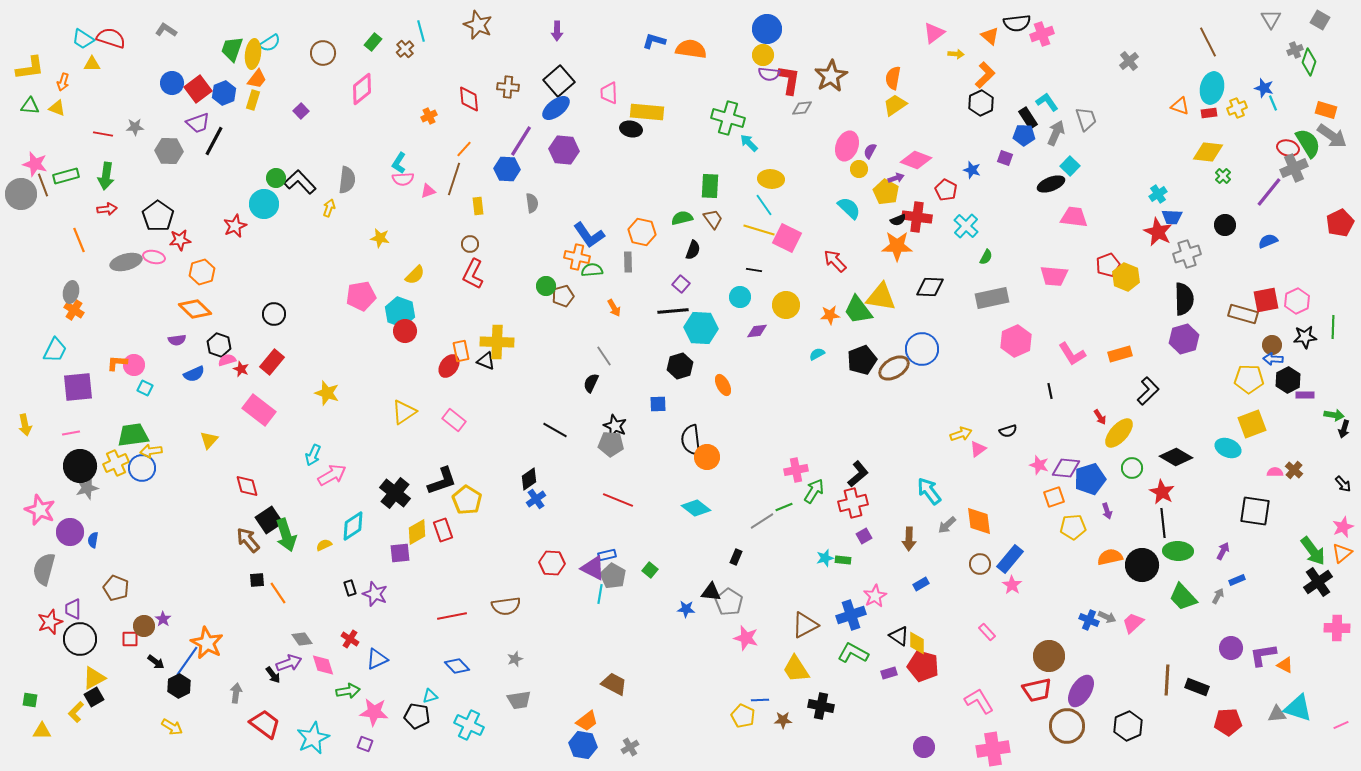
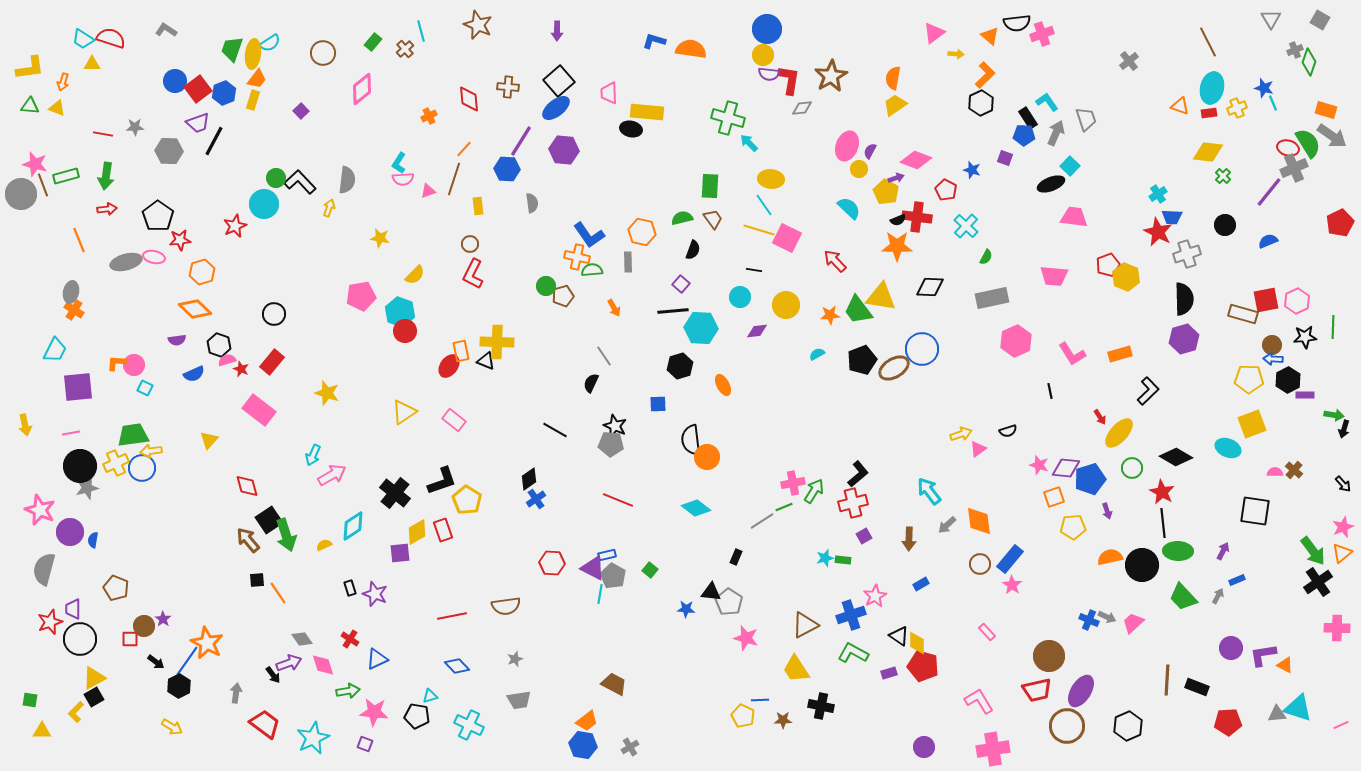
blue circle at (172, 83): moved 3 px right, 2 px up
pink cross at (796, 470): moved 3 px left, 13 px down
